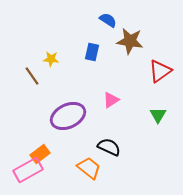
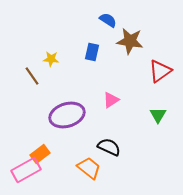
purple ellipse: moved 1 px left, 1 px up; rotated 8 degrees clockwise
pink rectangle: moved 2 px left
